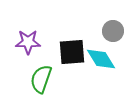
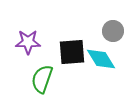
green semicircle: moved 1 px right
